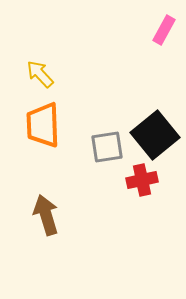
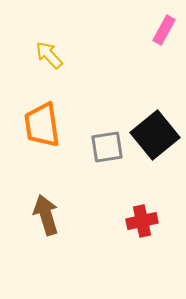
yellow arrow: moved 9 px right, 19 px up
orange trapezoid: moved 1 px left; rotated 6 degrees counterclockwise
red cross: moved 41 px down
